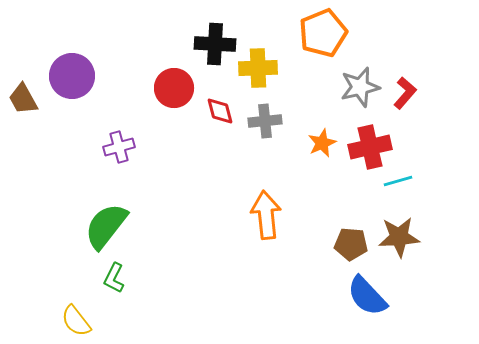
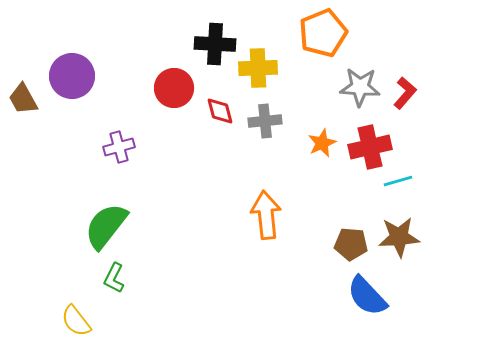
gray star: rotated 18 degrees clockwise
